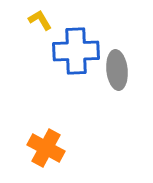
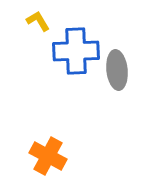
yellow L-shape: moved 2 px left, 1 px down
orange cross: moved 2 px right, 8 px down
